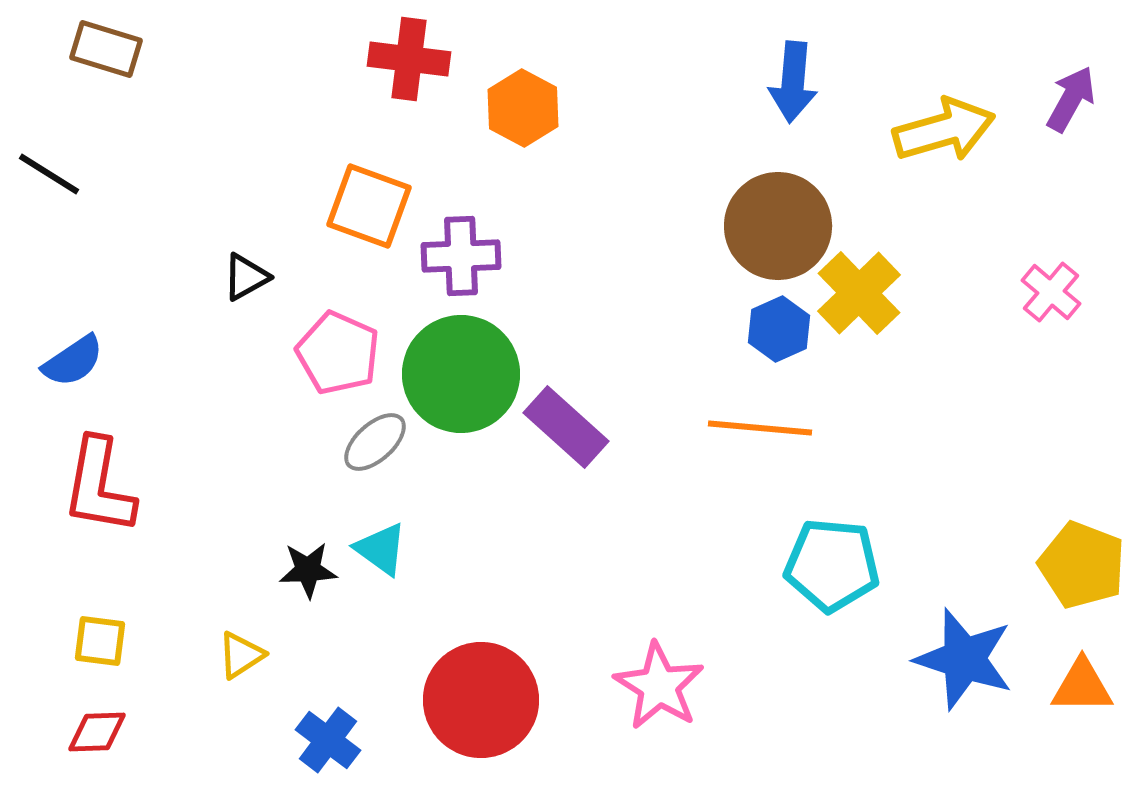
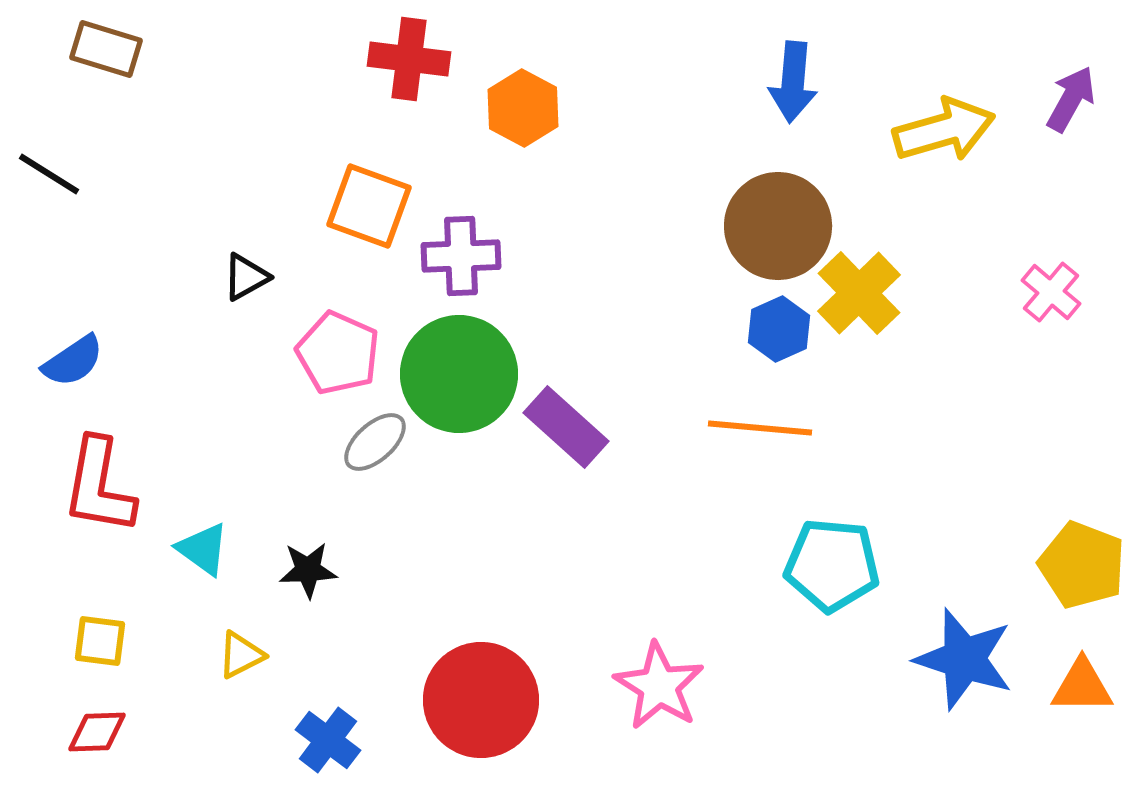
green circle: moved 2 px left
cyan triangle: moved 178 px left
yellow triangle: rotated 6 degrees clockwise
